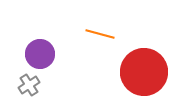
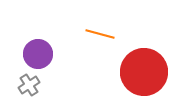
purple circle: moved 2 px left
